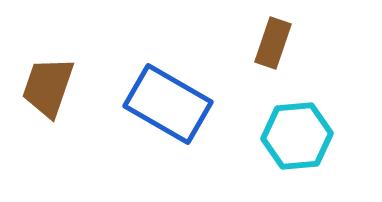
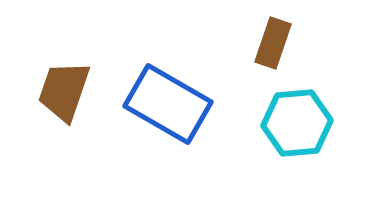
brown trapezoid: moved 16 px right, 4 px down
cyan hexagon: moved 13 px up
